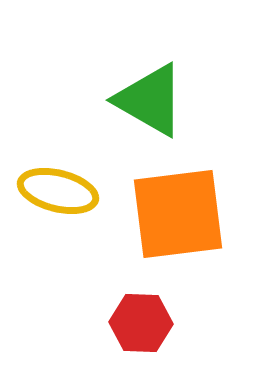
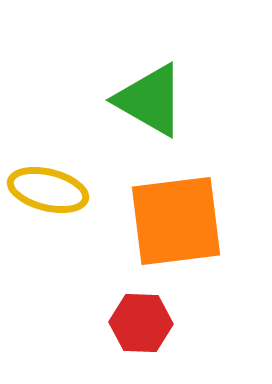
yellow ellipse: moved 10 px left, 1 px up
orange square: moved 2 px left, 7 px down
